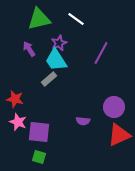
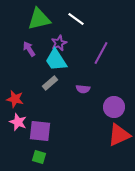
gray rectangle: moved 1 px right, 4 px down
purple semicircle: moved 32 px up
purple square: moved 1 px right, 1 px up
